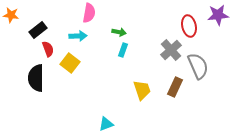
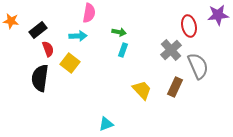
orange star: moved 6 px down
black semicircle: moved 4 px right; rotated 8 degrees clockwise
yellow trapezoid: rotated 25 degrees counterclockwise
